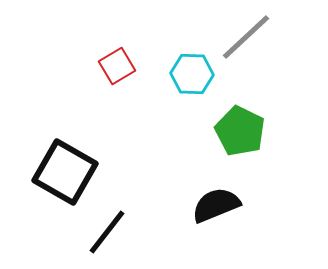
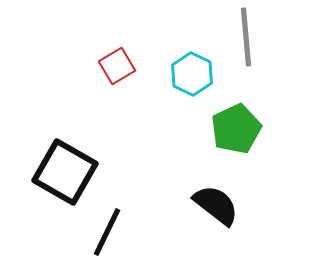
gray line: rotated 52 degrees counterclockwise
cyan hexagon: rotated 24 degrees clockwise
green pentagon: moved 4 px left, 2 px up; rotated 21 degrees clockwise
black semicircle: rotated 60 degrees clockwise
black line: rotated 12 degrees counterclockwise
